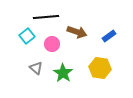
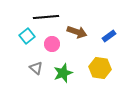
green star: rotated 18 degrees clockwise
